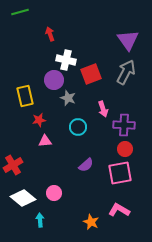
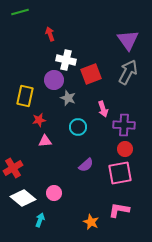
gray arrow: moved 2 px right
yellow rectangle: rotated 25 degrees clockwise
red cross: moved 3 px down
pink L-shape: rotated 20 degrees counterclockwise
cyan arrow: rotated 24 degrees clockwise
